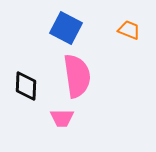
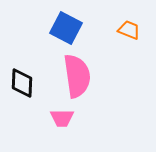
black diamond: moved 4 px left, 3 px up
